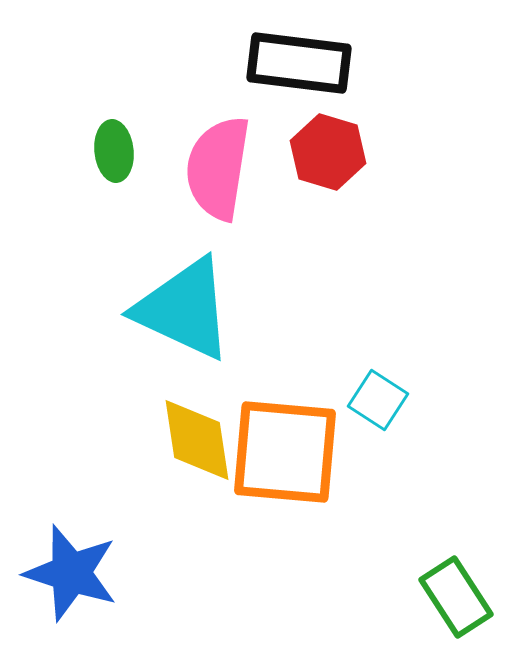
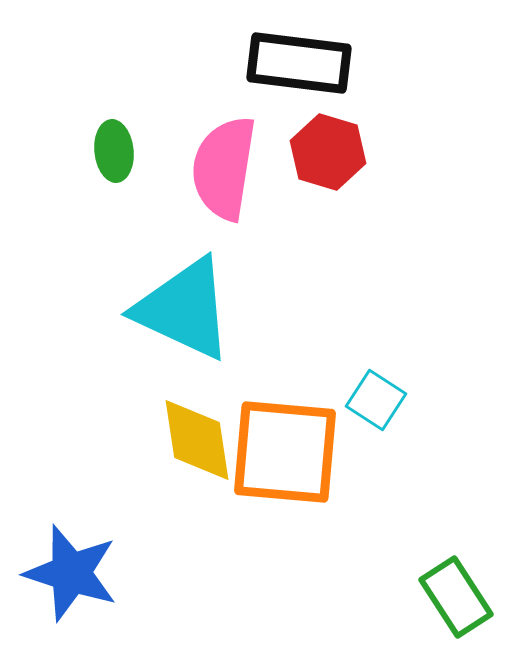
pink semicircle: moved 6 px right
cyan square: moved 2 px left
